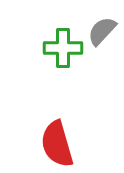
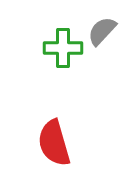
red semicircle: moved 3 px left, 1 px up
